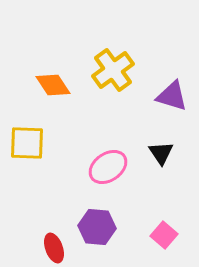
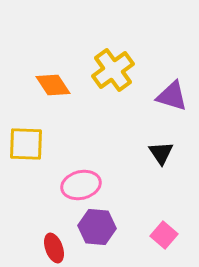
yellow square: moved 1 px left, 1 px down
pink ellipse: moved 27 px left, 18 px down; rotated 21 degrees clockwise
